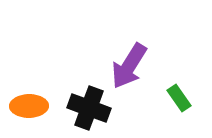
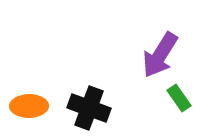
purple arrow: moved 31 px right, 11 px up
